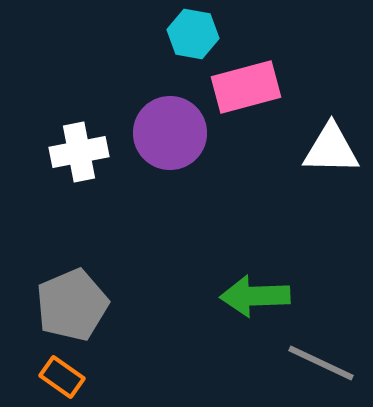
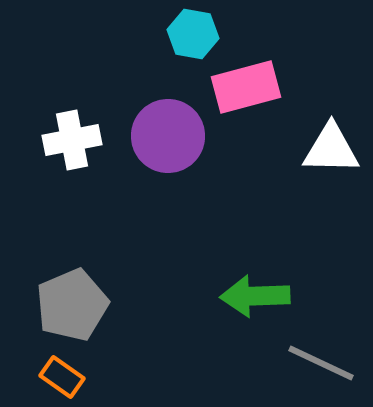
purple circle: moved 2 px left, 3 px down
white cross: moved 7 px left, 12 px up
